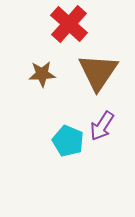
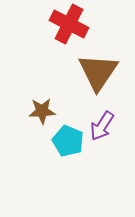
red cross: rotated 15 degrees counterclockwise
brown star: moved 37 px down
